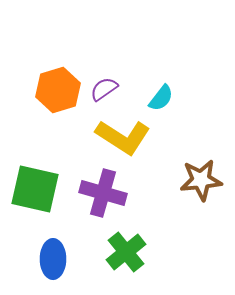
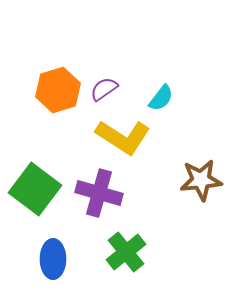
green square: rotated 24 degrees clockwise
purple cross: moved 4 px left
